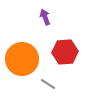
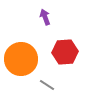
orange circle: moved 1 px left
gray line: moved 1 px left, 1 px down
